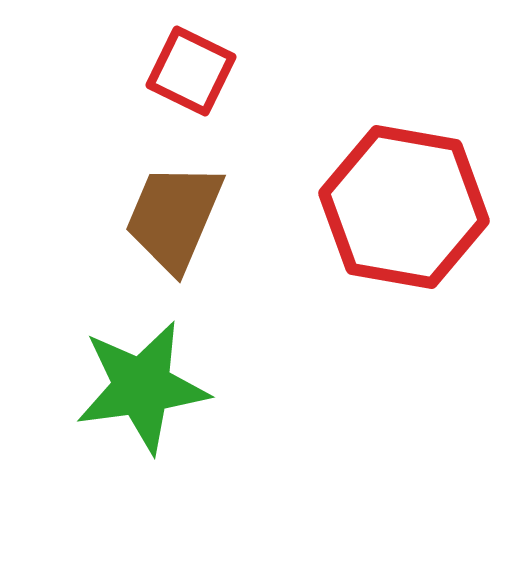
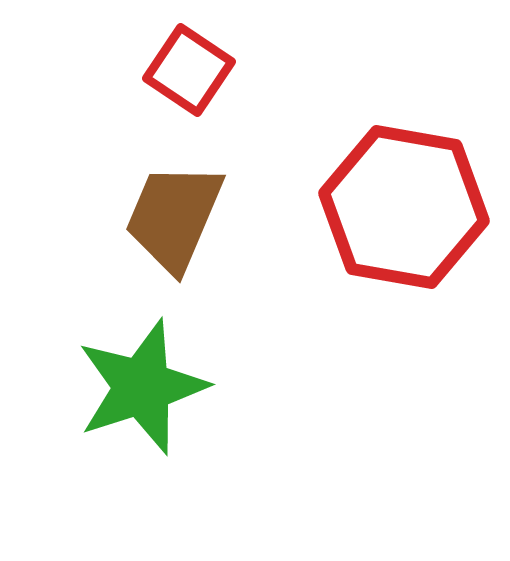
red square: moved 2 px left, 1 px up; rotated 8 degrees clockwise
green star: rotated 10 degrees counterclockwise
